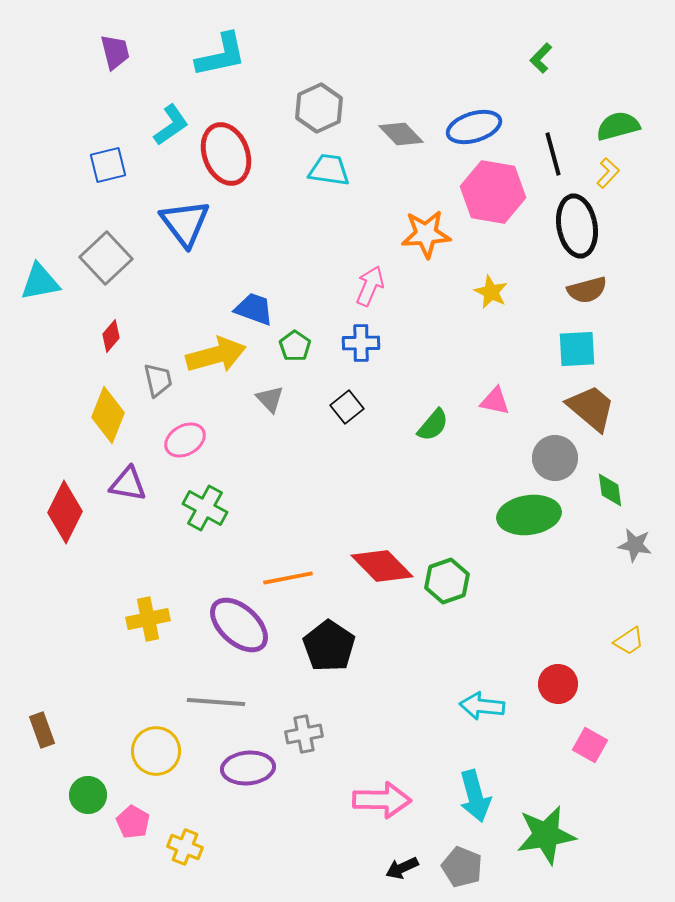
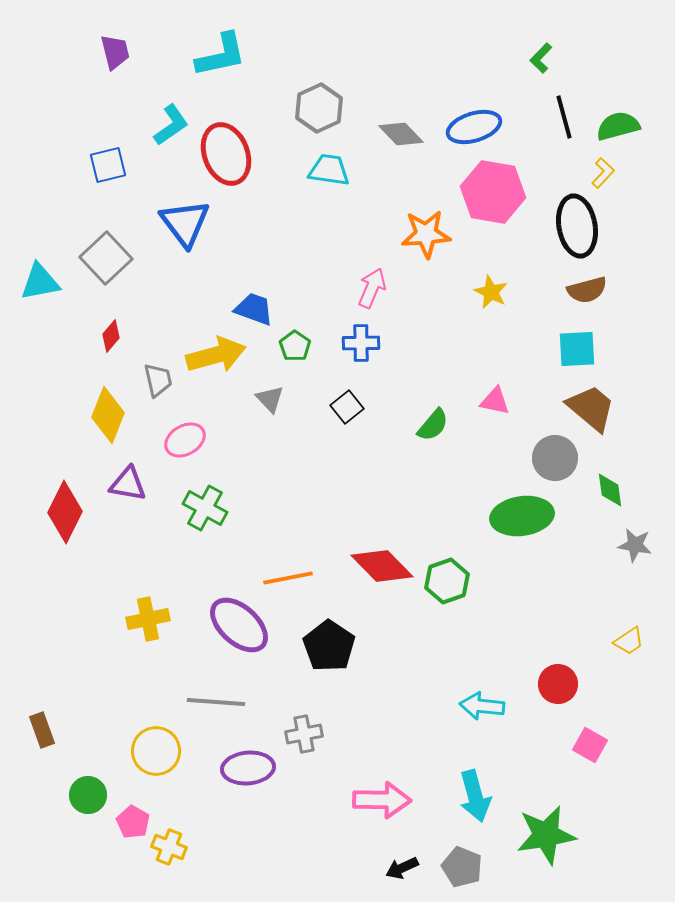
black line at (553, 154): moved 11 px right, 37 px up
yellow L-shape at (608, 173): moved 5 px left
pink arrow at (370, 286): moved 2 px right, 2 px down
green ellipse at (529, 515): moved 7 px left, 1 px down
yellow cross at (185, 847): moved 16 px left
